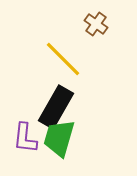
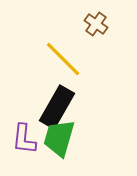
black rectangle: moved 1 px right
purple L-shape: moved 1 px left, 1 px down
